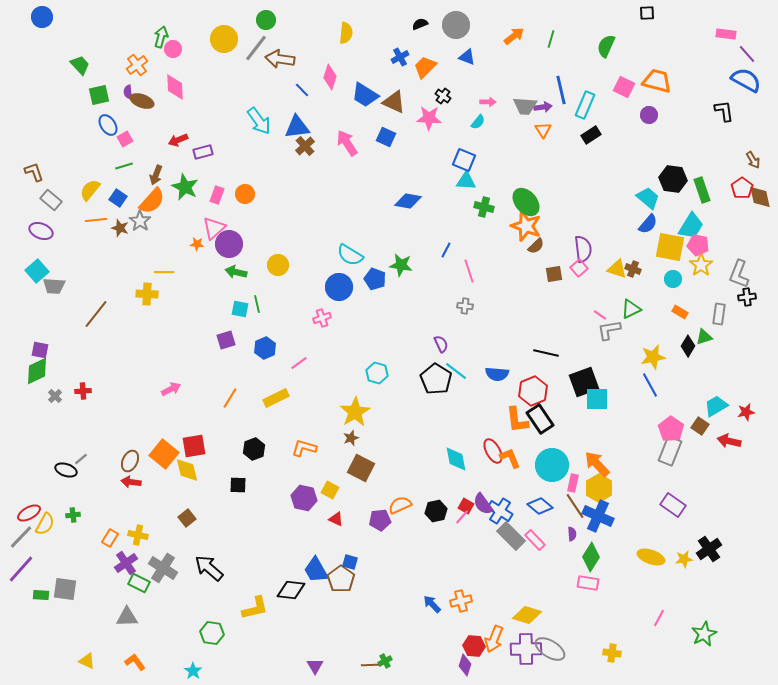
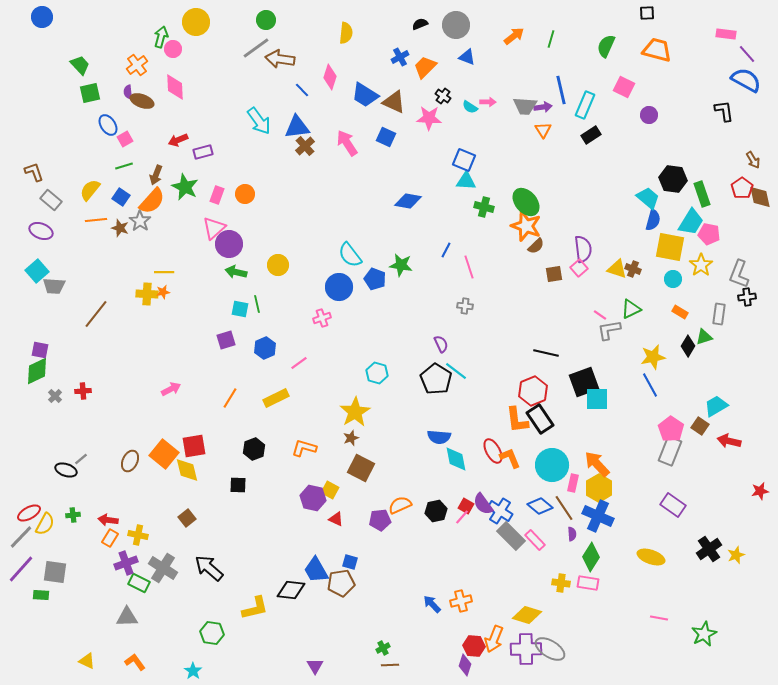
yellow circle at (224, 39): moved 28 px left, 17 px up
gray line at (256, 48): rotated 16 degrees clockwise
orange trapezoid at (657, 81): moved 31 px up
green square at (99, 95): moved 9 px left, 2 px up
cyan semicircle at (478, 122): moved 8 px left, 15 px up; rotated 84 degrees clockwise
green rectangle at (702, 190): moved 4 px down
blue square at (118, 198): moved 3 px right, 1 px up
blue semicircle at (648, 224): moved 5 px right, 4 px up; rotated 25 degrees counterclockwise
cyan trapezoid at (691, 226): moved 4 px up
orange star at (197, 244): moved 34 px left, 48 px down; rotated 16 degrees counterclockwise
pink pentagon at (698, 245): moved 11 px right, 11 px up
cyan semicircle at (350, 255): rotated 20 degrees clockwise
pink line at (469, 271): moved 4 px up
blue semicircle at (497, 374): moved 58 px left, 63 px down
red star at (746, 412): moved 14 px right, 79 px down
red arrow at (131, 482): moved 23 px left, 38 px down
purple hexagon at (304, 498): moved 9 px right
brown line at (575, 506): moved 11 px left, 2 px down
yellow star at (684, 559): moved 52 px right, 4 px up; rotated 12 degrees counterclockwise
purple cross at (126, 563): rotated 15 degrees clockwise
brown pentagon at (341, 579): moved 4 px down; rotated 28 degrees clockwise
gray square at (65, 589): moved 10 px left, 17 px up
pink line at (659, 618): rotated 72 degrees clockwise
yellow cross at (612, 653): moved 51 px left, 70 px up
green cross at (385, 661): moved 2 px left, 13 px up
brown line at (370, 665): moved 20 px right
